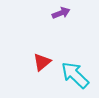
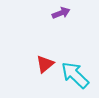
red triangle: moved 3 px right, 2 px down
